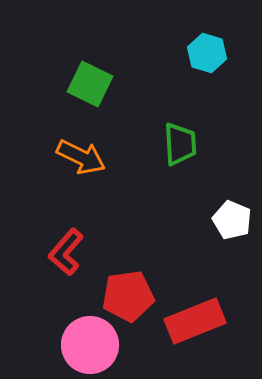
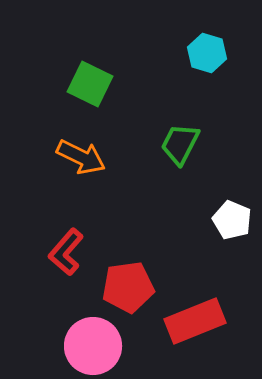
green trapezoid: rotated 150 degrees counterclockwise
red pentagon: moved 9 px up
pink circle: moved 3 px right, 1 px down
